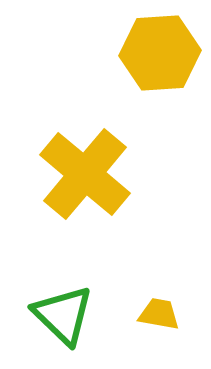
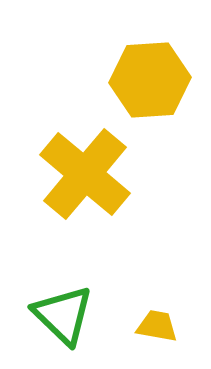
yellow hexagon: moved 10 px left, 27 px down
yellow trapezoid: moved 2 px left, 12 px down
